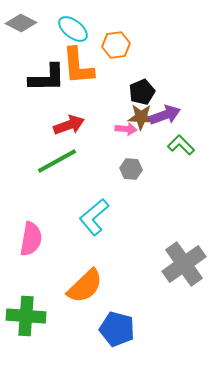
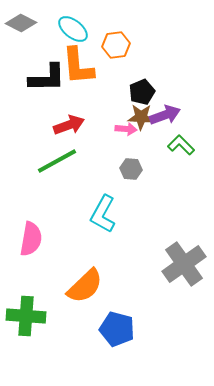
cyan L-shape: moved 9 px right, 3 px up; rotated 21 degrees counterclockwise
